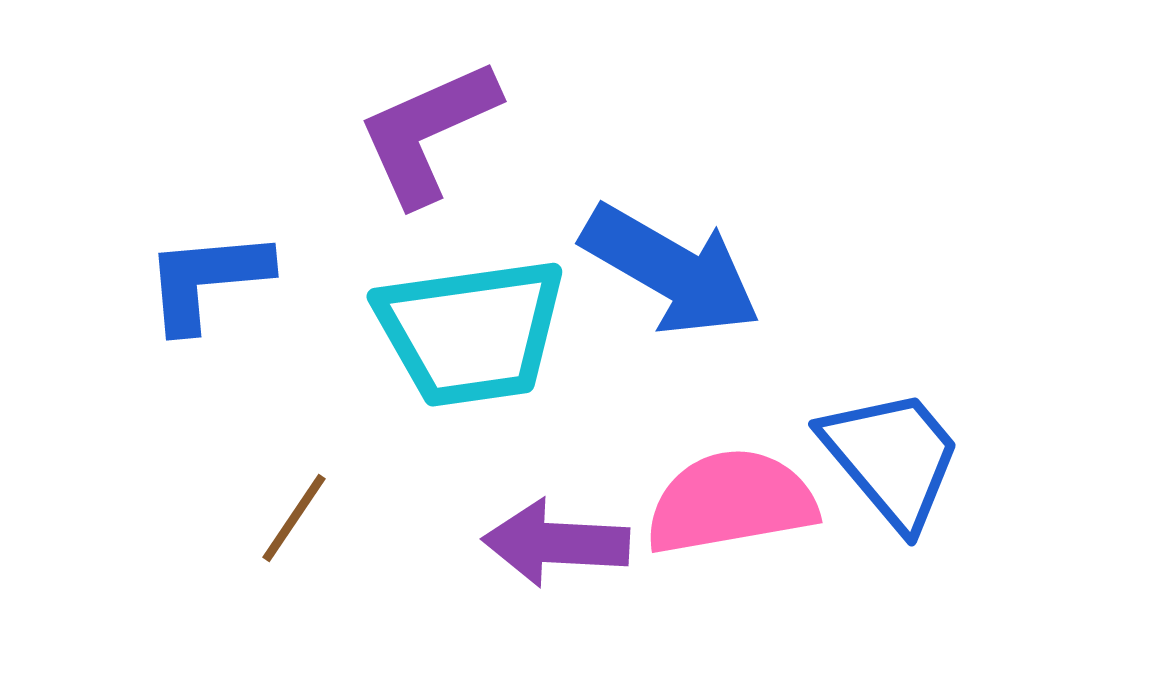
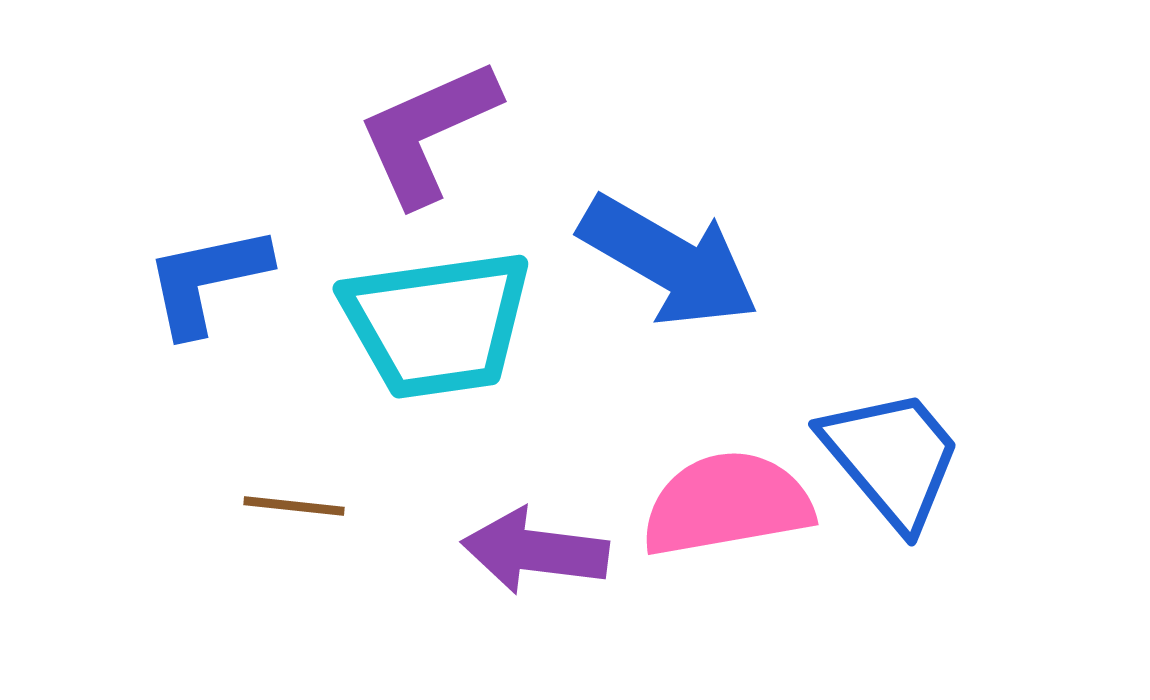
blue arrow: moved 2 px left, 9 px up
blue L-shape: rotated 7 degrees counterclockwise
cyan trapezoid: moved 34 px left, 8 px up
pink semicircle: moved 4 px left, 2 px down
brown line: moved 12 px up; rotated 62 degrees clockwise
purple arrow: moved 21 px left, 8 px down; rotated 4 degrees clockwise
